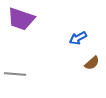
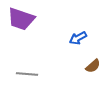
brown semicircle: moved 1 px right, 3 px down
gray line: moved 12 px right
